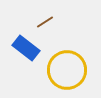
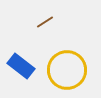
blue rectangle: moved 5 px left, 18 px down
